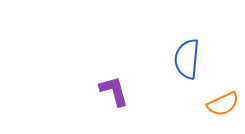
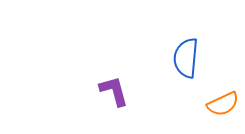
blue semicircle: moved 1 px left, 1 px up
